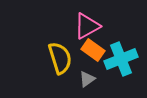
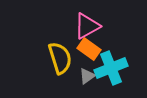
orange rectangle: moved 4 px left, 1 px up
cyan cross: moved 10 px left, 9 px down
gray triangle: moved 3 px up
